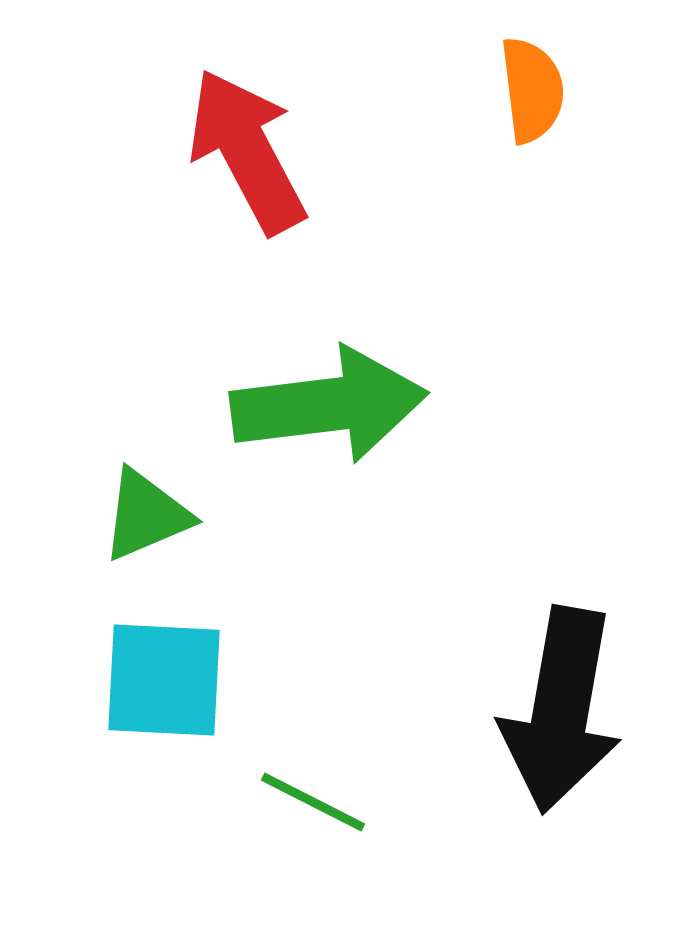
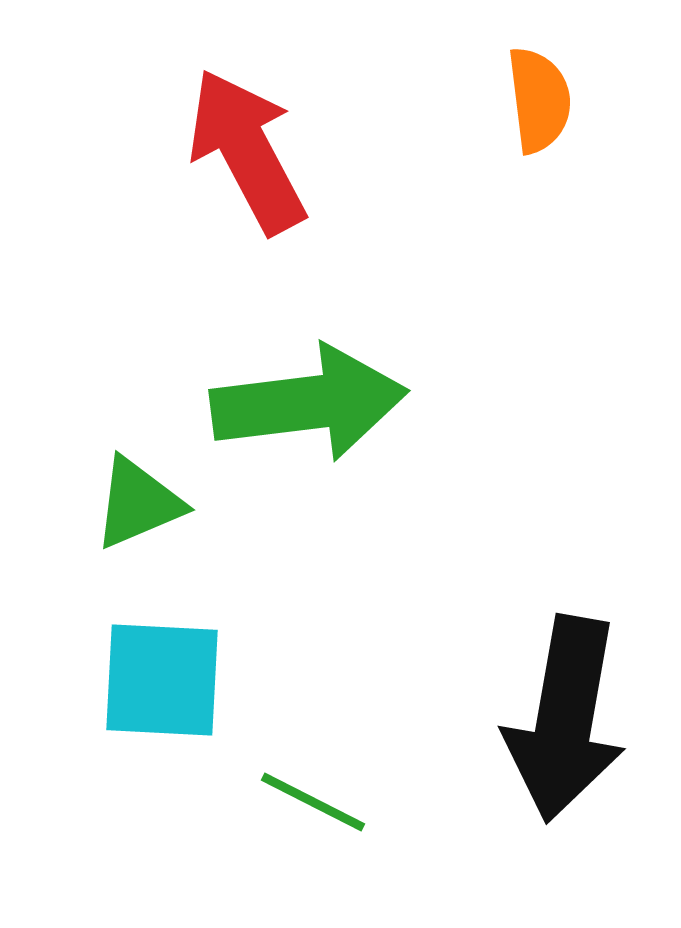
orange semicircle: moved 7 px right, 10 px down
green arrow: moved 20 px left, 2 px up
green triangle: moved 8 px left, 12 px up
cyan square: moved 2 px left
black arrow: moved 4 px right, 9 px down
